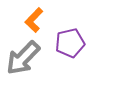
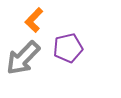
purple pentagon: moved 2 px left, 5 px down
